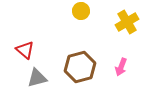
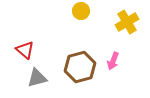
pink arrow: moved 8 px left, 6 px up
